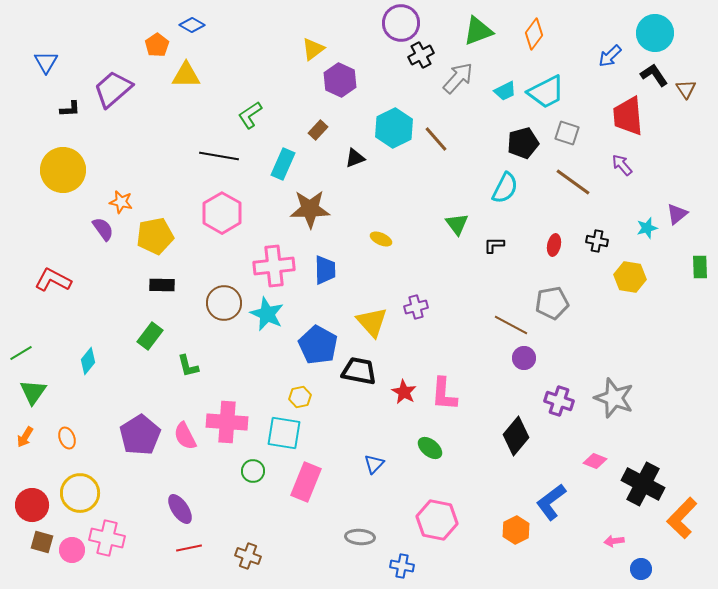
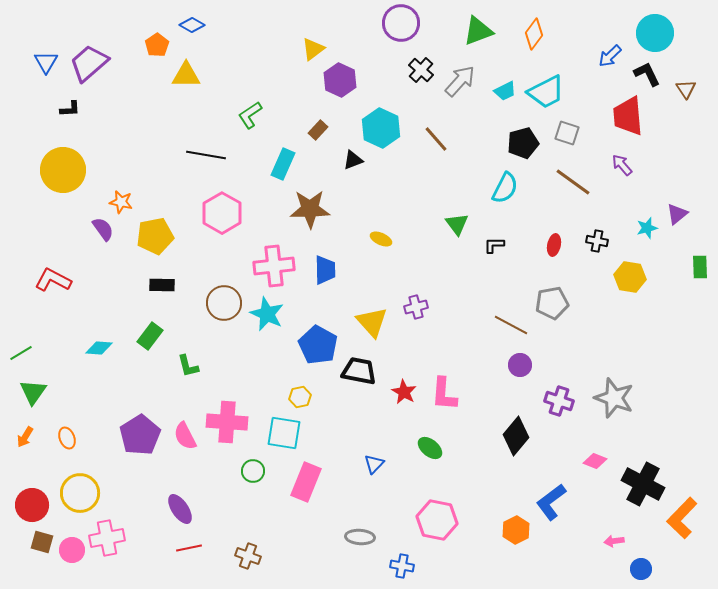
black cross at (421, 55): moved 15 px down; rotated 20 degrees counterclockwise
black L-shape at (654, 75): moved 7 px left, 1 px up; rotated 8 degrees clockwise
gray arrow at (458, 78): moved 2 px right, 3 px down
purple trapezoid at (113, 89): moved 24 px left, 26 px up
cyan hexagon at (394, 128): moved 13 px left; rotated 9 degrees counterclockwise
black line at (219, 156): moved 13 px left, 1 px up
black triangle at (355, 158): moved 2 px left, 2 px down
purple circle at (524, 358): moved 4 px left, 7 px down
cyan diamond at (88, 361): moved 11 px right, 13 px up; rotated 56 degrees clockwise
pink cross at (107, 538): rotated 24 degrees counterclockwise
